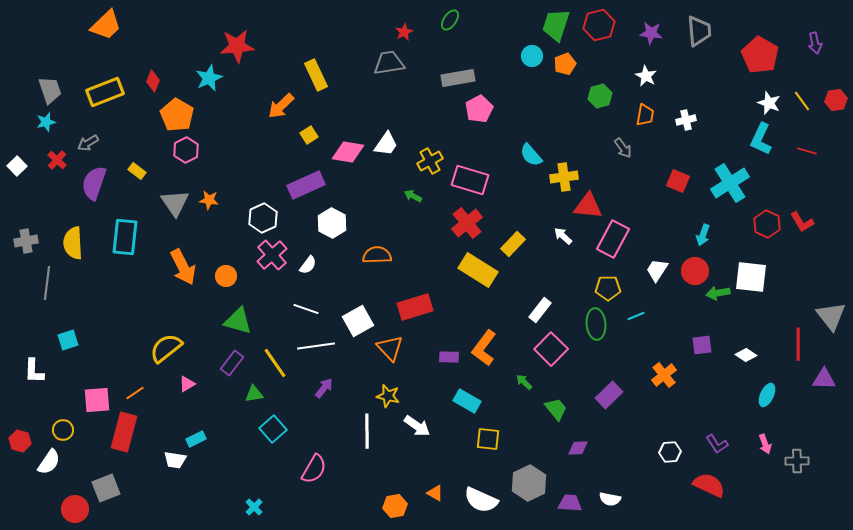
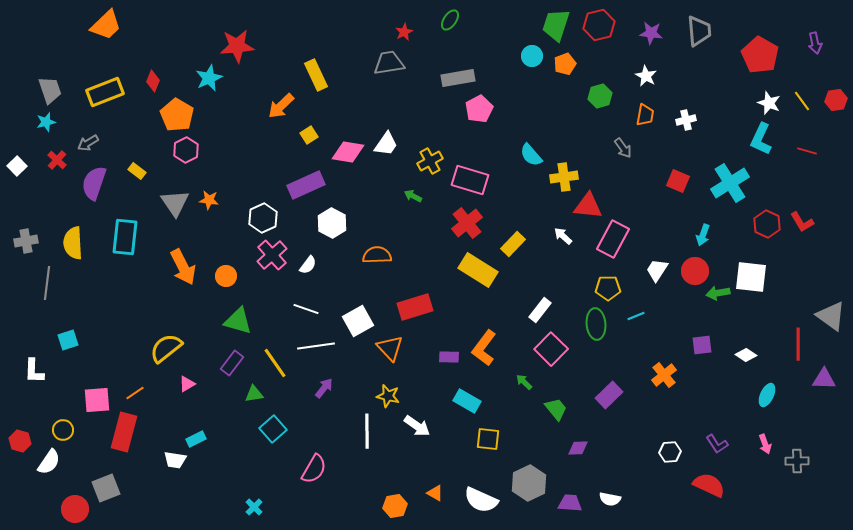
gray triangle at (831, 316): rotated 16 degrees counterclockwise
